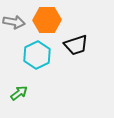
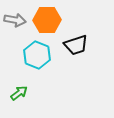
gray arrow: moved 1 px right, 2 px up
cyan hexagon: rotated 12 degrees counterclockwise
